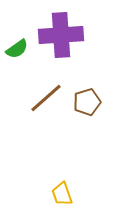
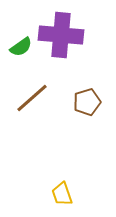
purple cross: rotated 9 degrees clockwise
green semicircle: moved 4 px right, 2 px up
brown line: moved 14 px left
